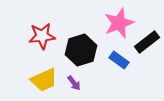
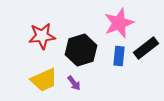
black rectangle: moved 1 px left, 6 px down
blue rectangle: moved 4 px up; rotated 60 degrees clockwise
